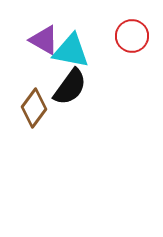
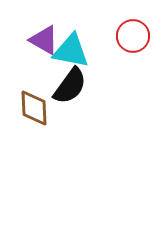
red circle: moved 1 px right
black semicircle: moved 1 px up
brown diamond: rotated 39 degrees counterclockwise
